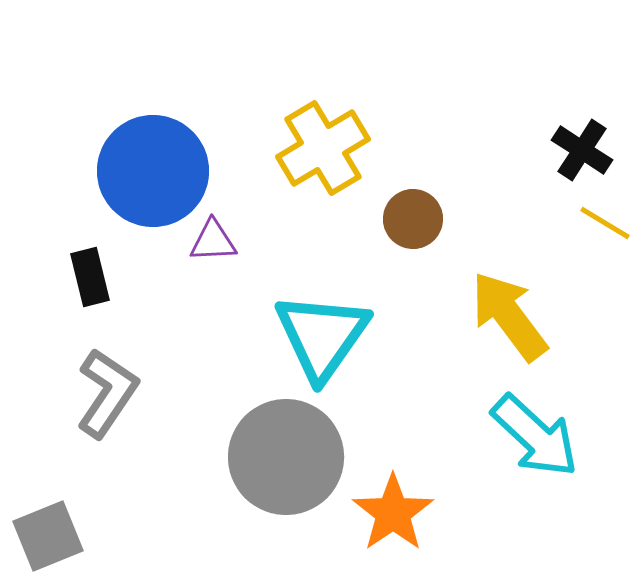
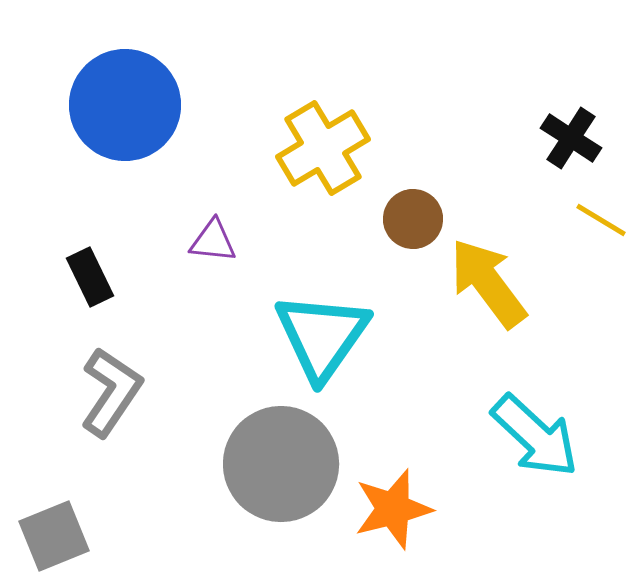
black cross: moved 11 px left, 12 px up
blue circle: moved 28 px left, 66 px up
yellow line: moved 4 px left, 3 px up
purple triangle: rotated 9 degrees clockwise
black rectangle: rotated 12 degrees counterclockwise
yellow arrow: moved 21 px left, 33 px up
gray L-shape: moved 4 px right, 1 px up
gray circle: moved 5 px left, 7 px down
orange star: moved 4 px up; rotated 20 degrees clockwise
gray square: moved 6 px right
